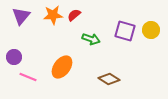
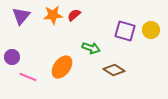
green arrow: moved 9 px down
purple circle: moved 2 px left
brown diamond: moved 5 px right, 9 px up
